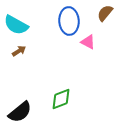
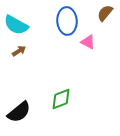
blue ellipse: moved 2 px left
black semicircle: moved 1 px left
